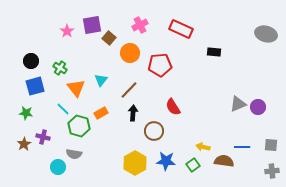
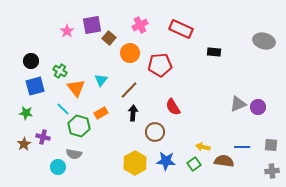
gray ellipse: moved 2 px left, 7 px down
green cross: moved 3 px down
brown circle: moved 1 px right, 1 px down
green square: moved 1 px right, 1 px up
